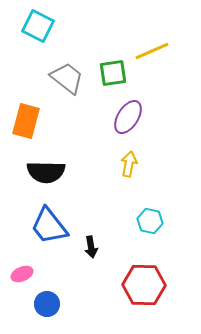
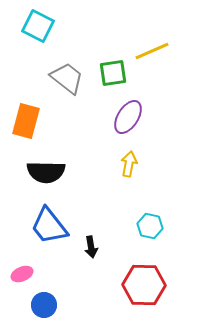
cyan hexagon: moved 5 px down
blue circle: moved 3 px left, 1 px down
